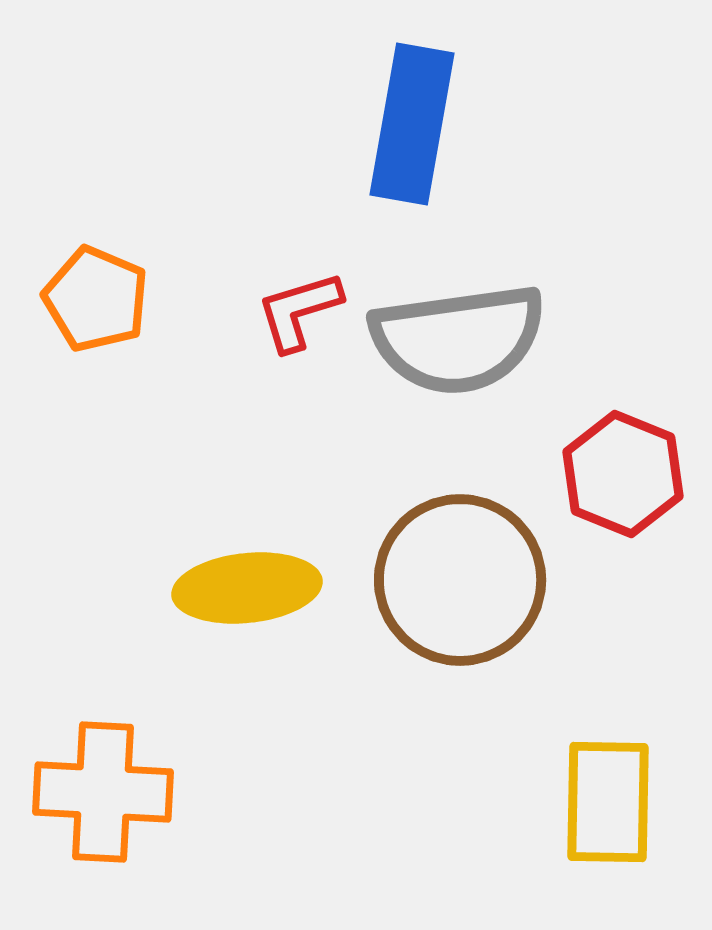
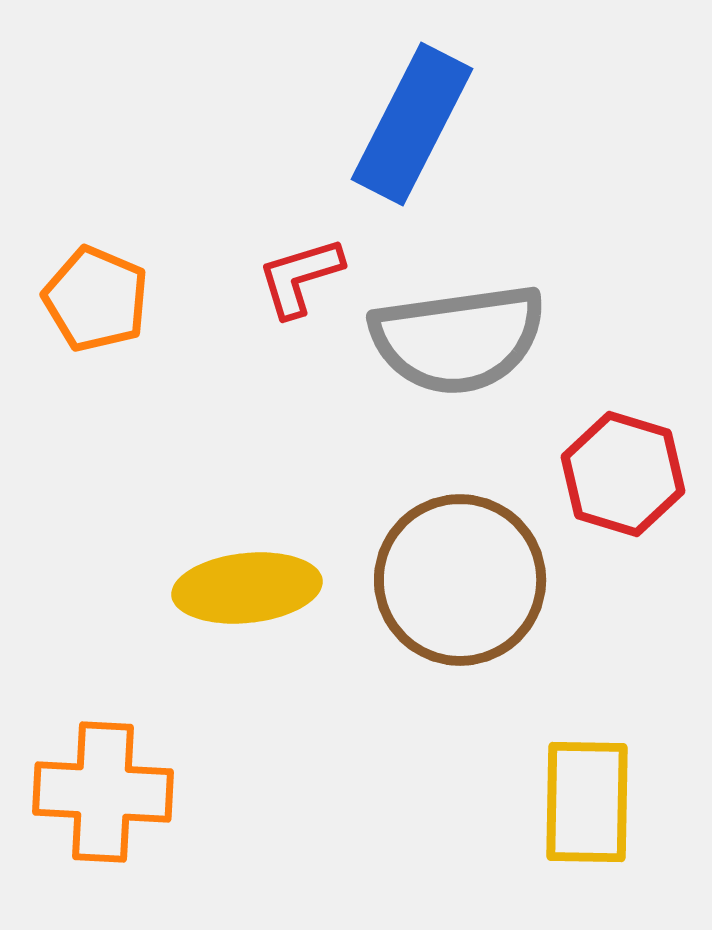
blue rectangle: rotated 17 degrees clockwise
red L-shape: moved 1 px right, 34 px up
red hexagon: rotated 5 degrees counterclockwise
yellow rectangle: moved 21 px left
